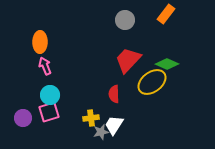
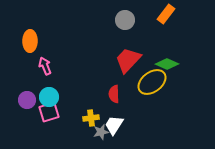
orange ellipse: moved 10 px left, 1 px up
cyan circle: moved 1 px left, 2 px down
purple circle: moved 4 px right, 18 px up
